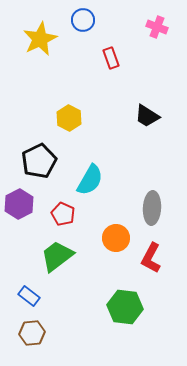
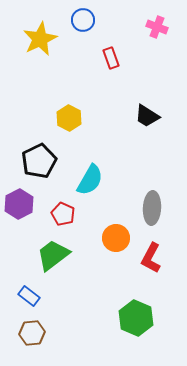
green trapezoid: moved 4 px left, 1 px up
green hexagon: moved 11 px right, 11 px down; rotated 16 degrees clockwise
